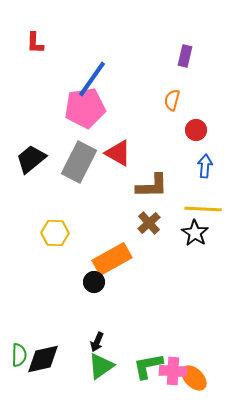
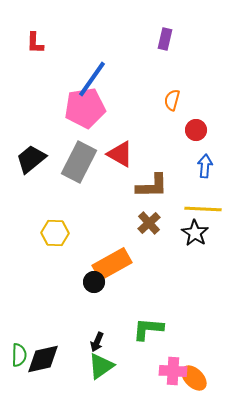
purple rectangle: moved 20 px left, 17 px up
red triangle: moved 2 px right, 1 px down
orange rectangle: moved 5 px down
green L-shape: moved 37 px up; rotated 16 degrees clockwise
